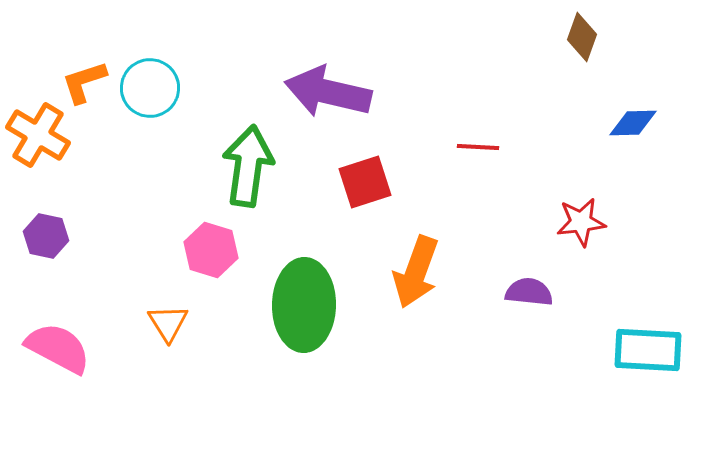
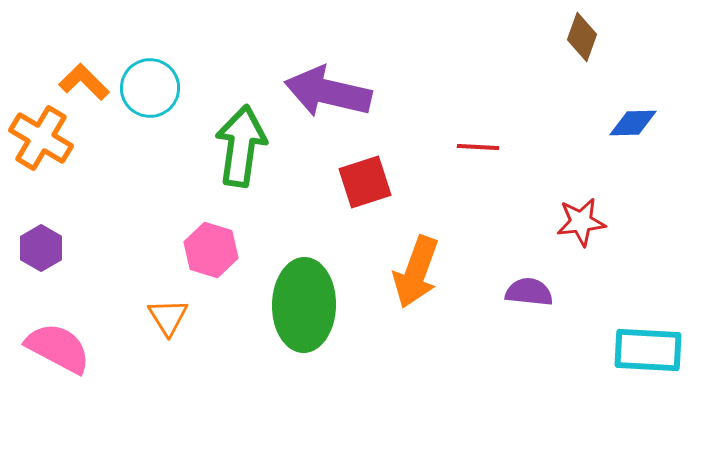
orange L-shape: rotated 63 degrees clockwise
orange cross: moved 3 px right, 3 px down
green arrow: moved 7 px left, 20 px up
purple hexagon: moved 5 px left, 12 px down; rotated 18 degrees clockwise
orange triangle: moved 6 px up
